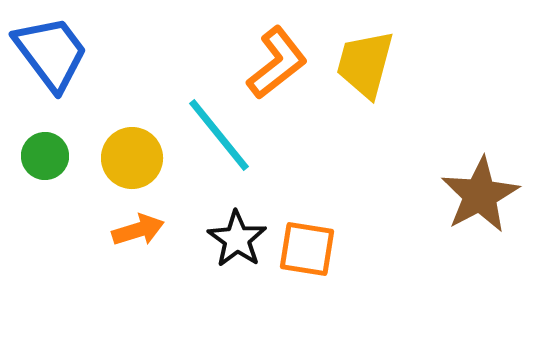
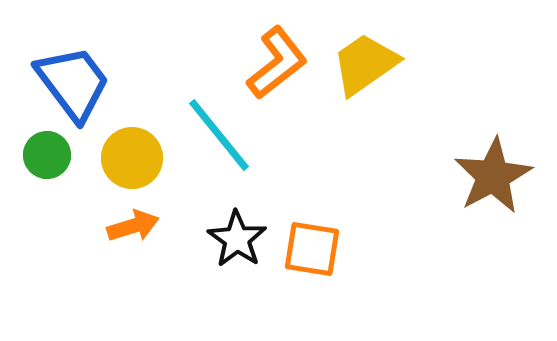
blue trapezoid: moved 22 px right, 30 px down
yellow trapezoid: rotated 40 degrees clockwise
green circle: moved 2 px right, 1 px up
brown star: moved 13 px right, 19 px up
orange arrow: moved 5 px left, 4 px up
orange square: moved 5 px right
